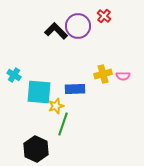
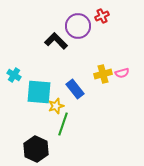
red cross: moved 2 px left; rotated 24 degrees clockwise
black L-shape: moved 10 px down
pink semicircle: moved 1 px left, 3 px up; rotated 16 degrees counterclockwise
blue rectangle: rotated 54 degrees clockwise
